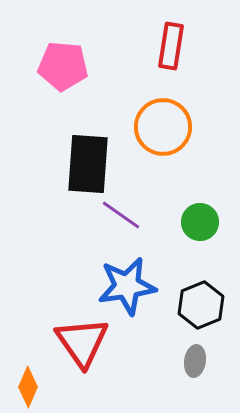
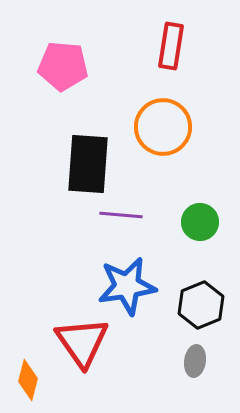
purple line: rotated 30 degrees counterclockwise
orange diamond: moved 7 px up; rotated 9 degrees counterclockwise
